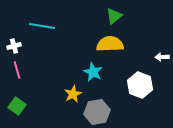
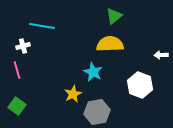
white cross: moved 9 px right
white arrow: moved 1 px left, 2 px up
